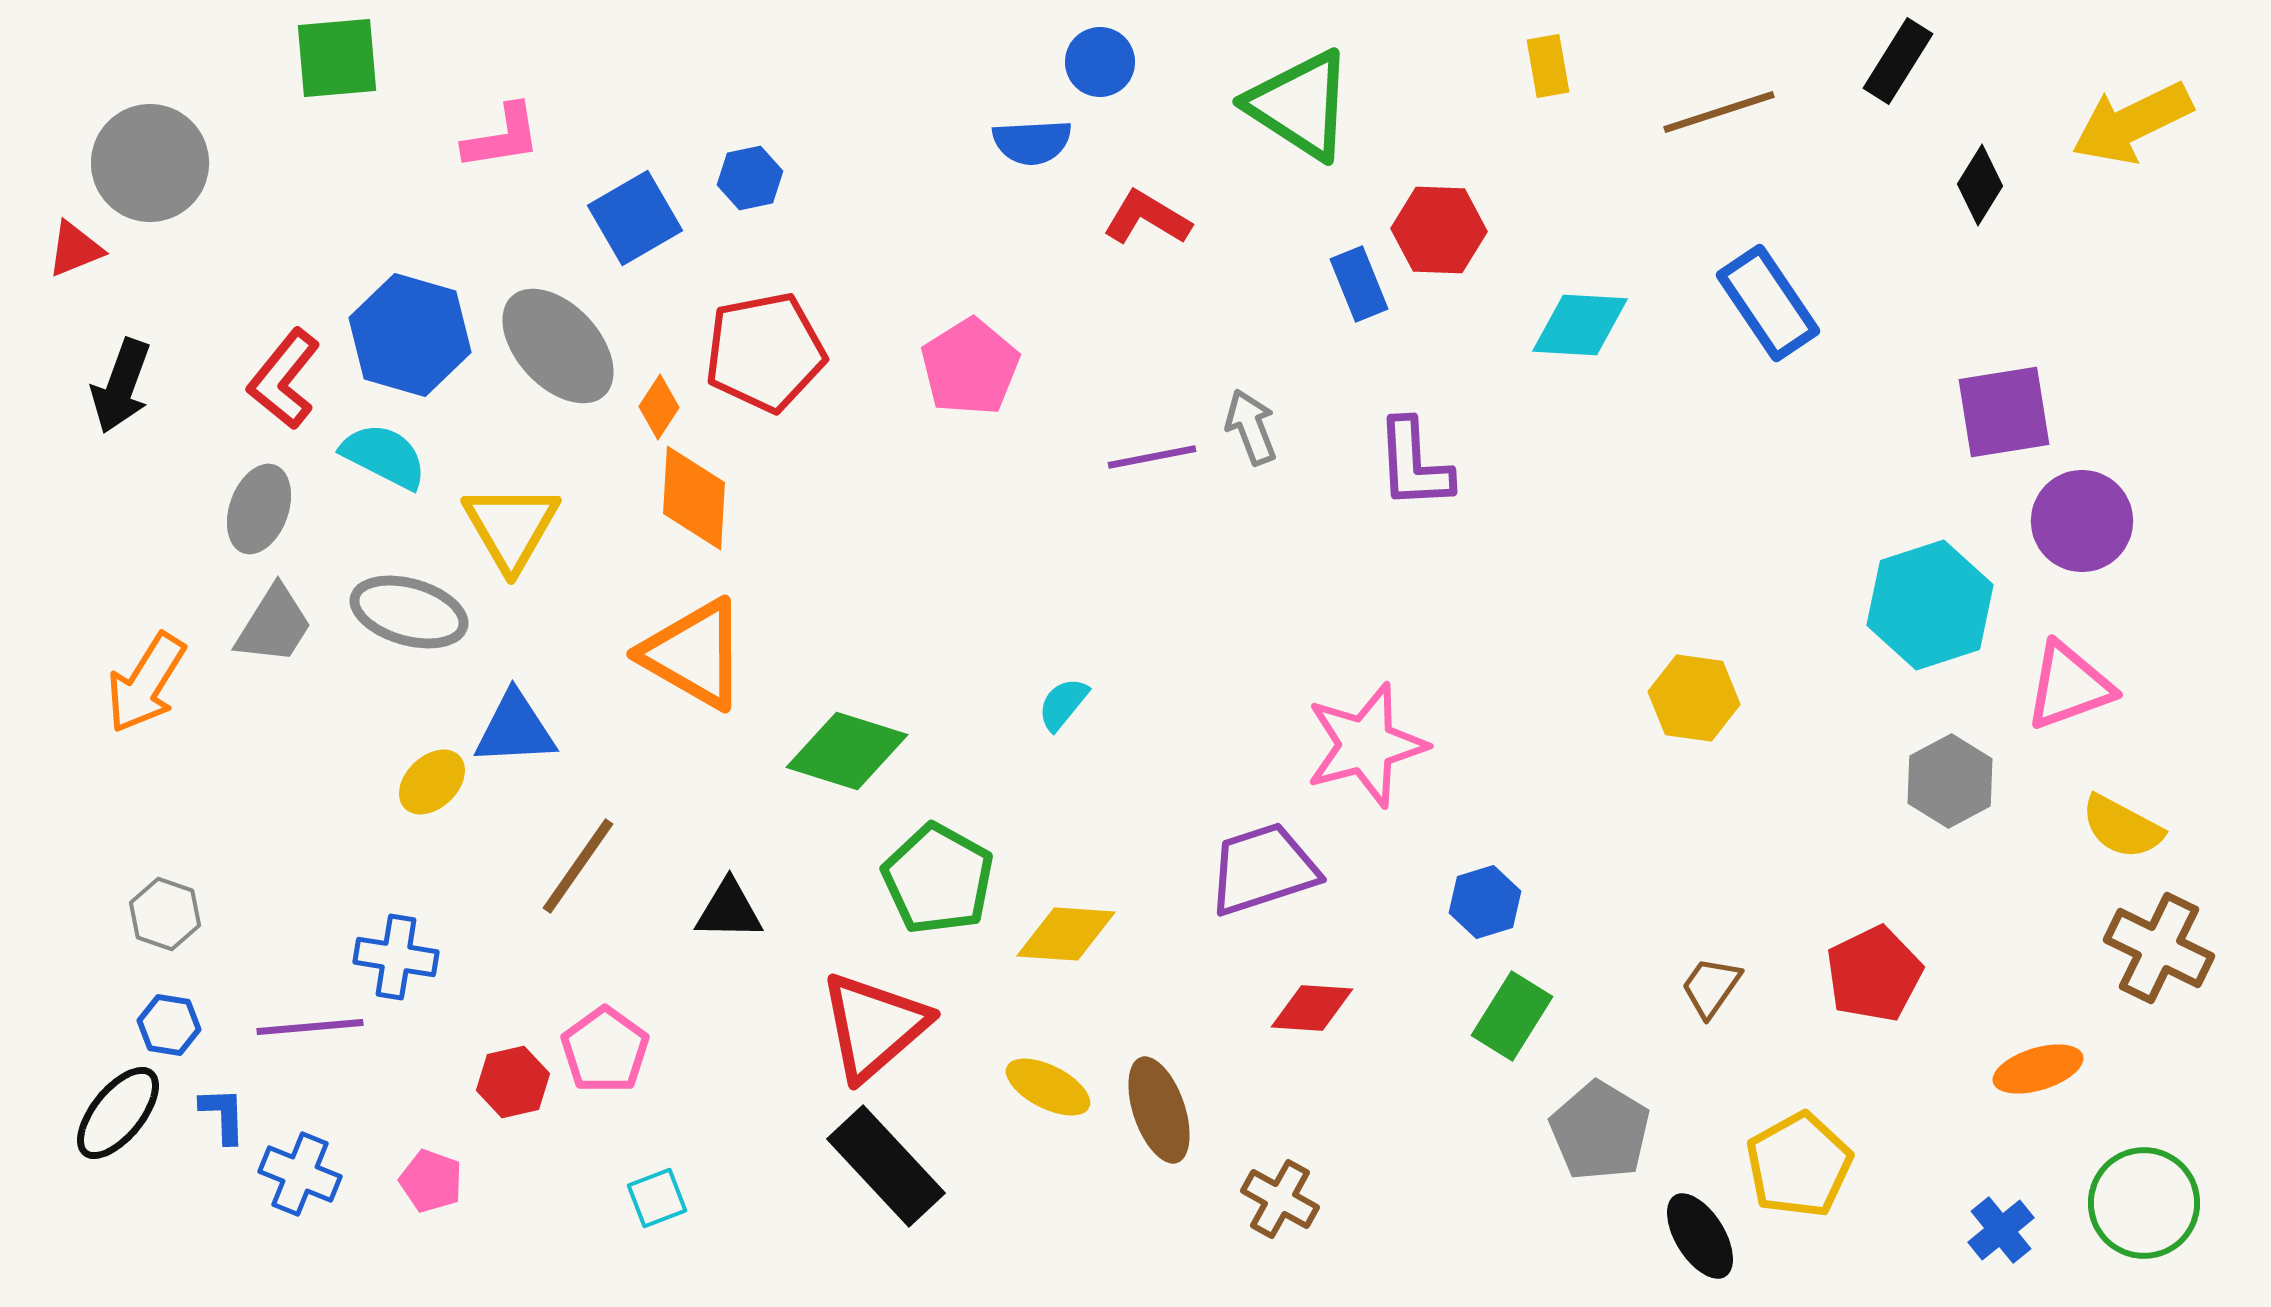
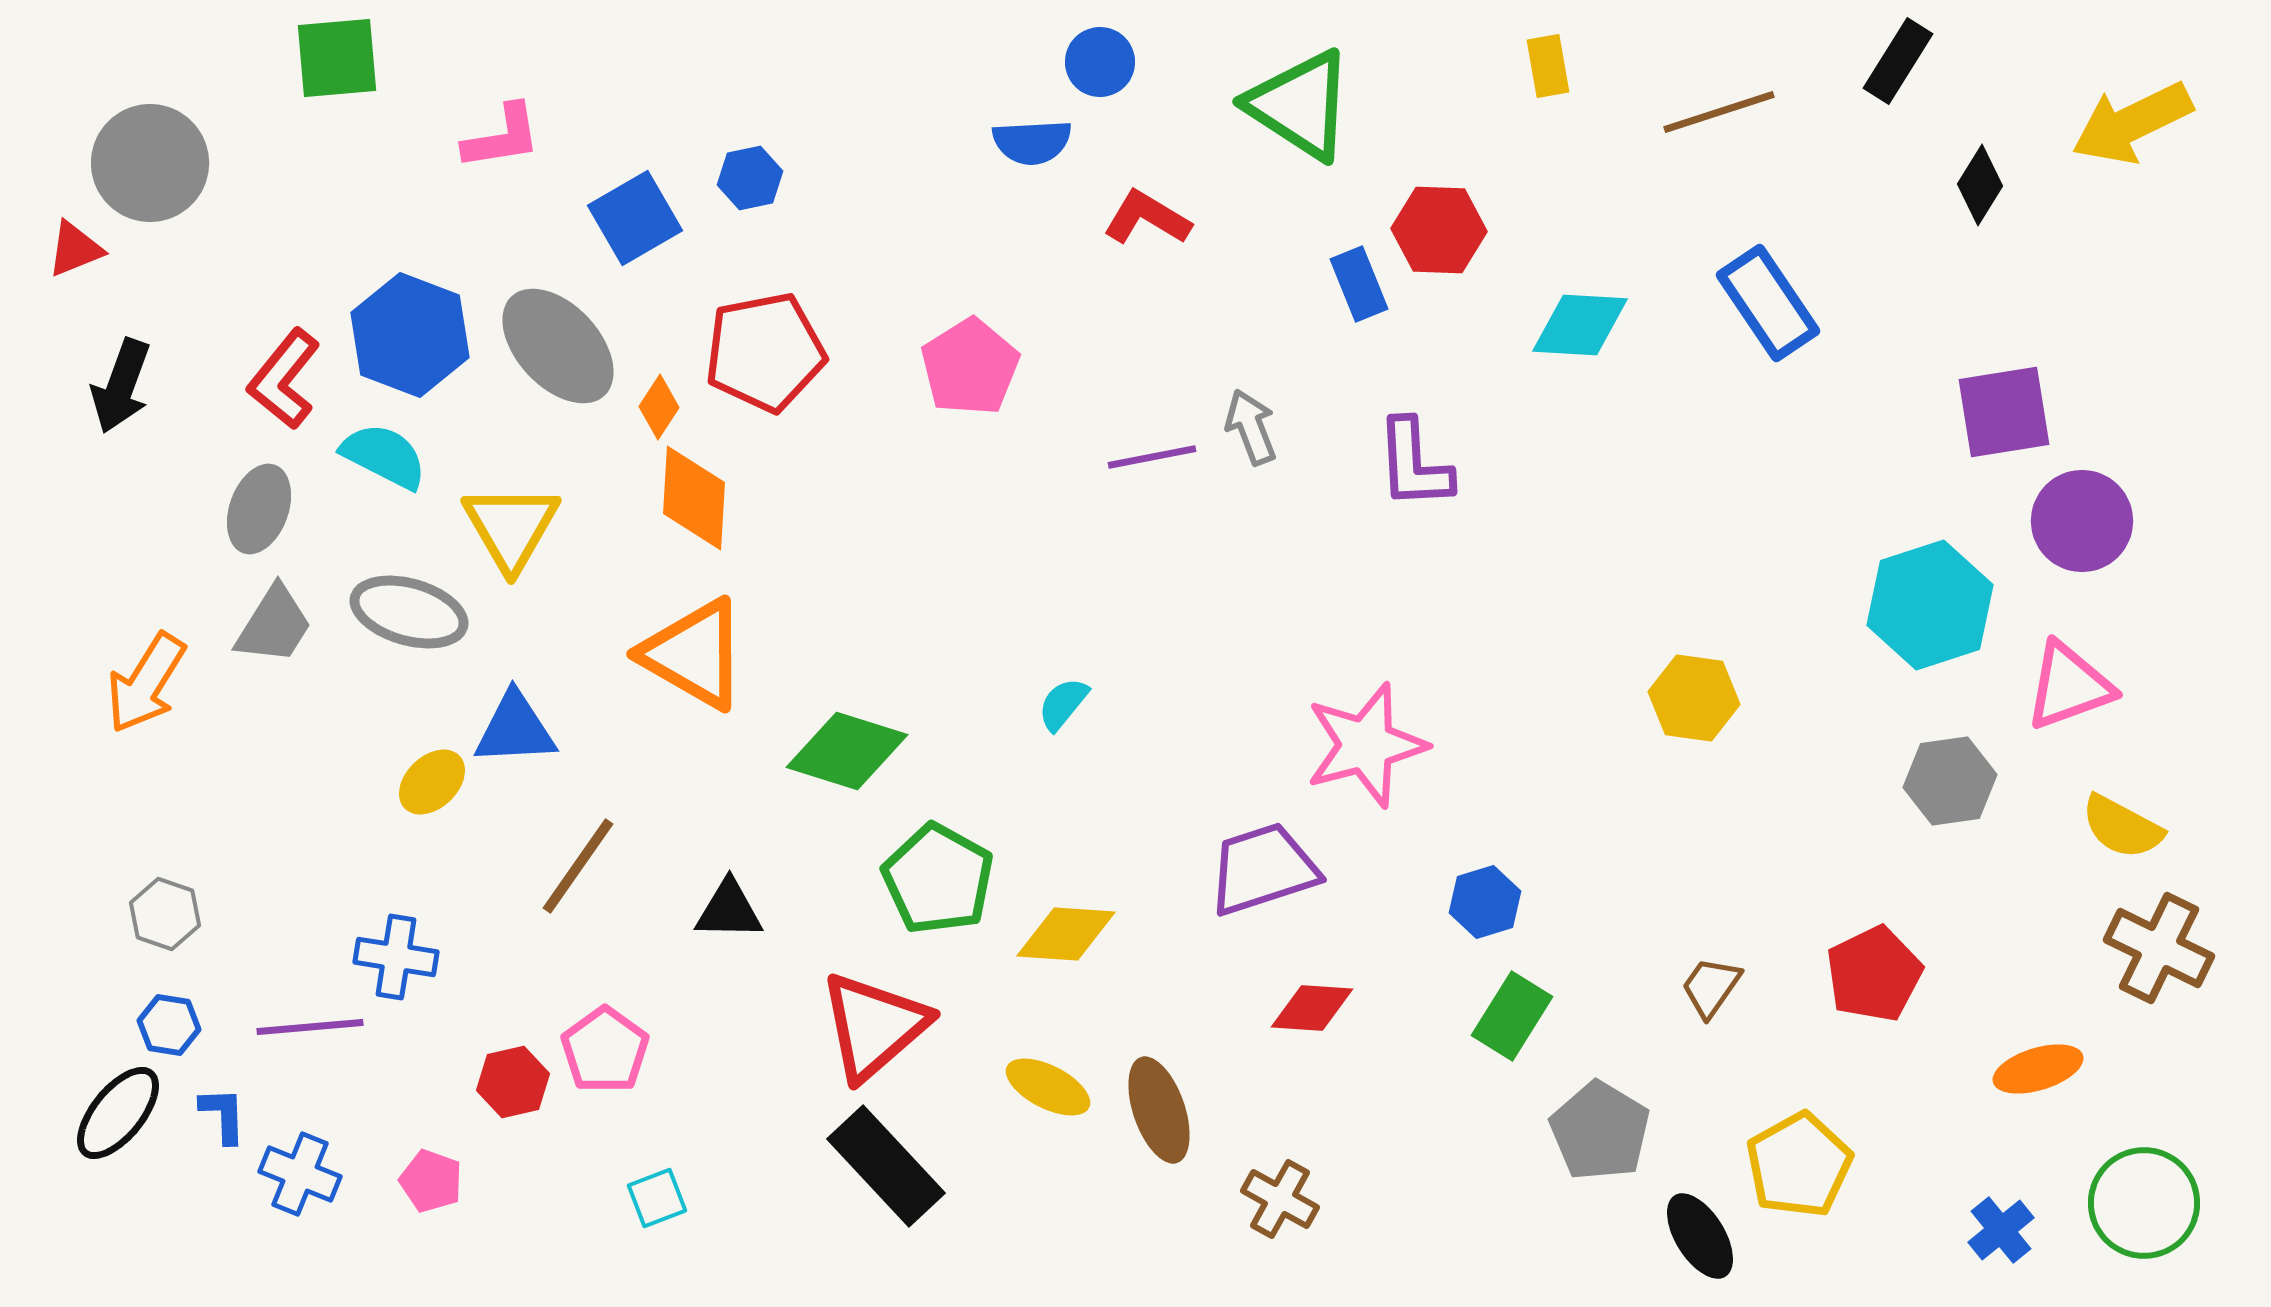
blue hexagon at (410, 335): rotated 5 degrees clockwise
gray hexagon at (1950, 781): rotated 20 degrees clockwise
